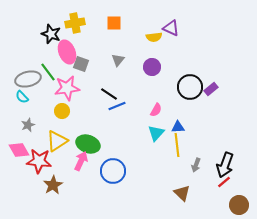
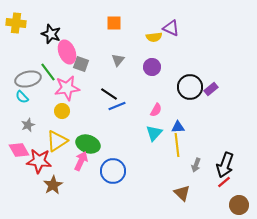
yellow cross: moved 59 px left; rotated 18 degrees clockwise
cyan triangle: moved 2 px left
